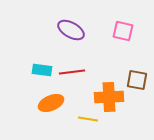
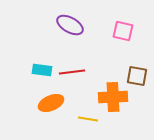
purple ellipse: moved 1 px left, 5 px up
brown square: moved 4 px up
orange cross: moved 4 px right
